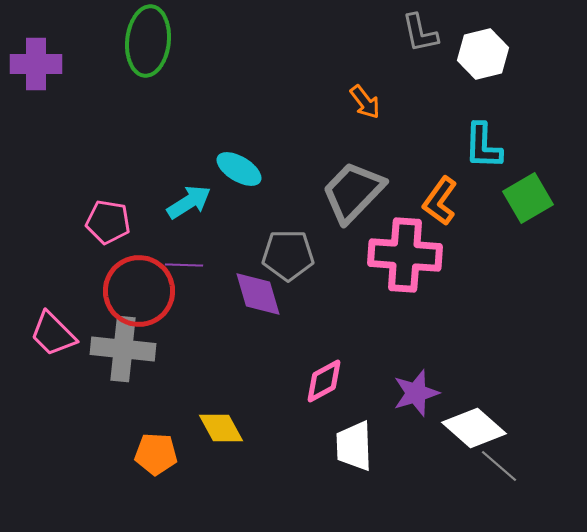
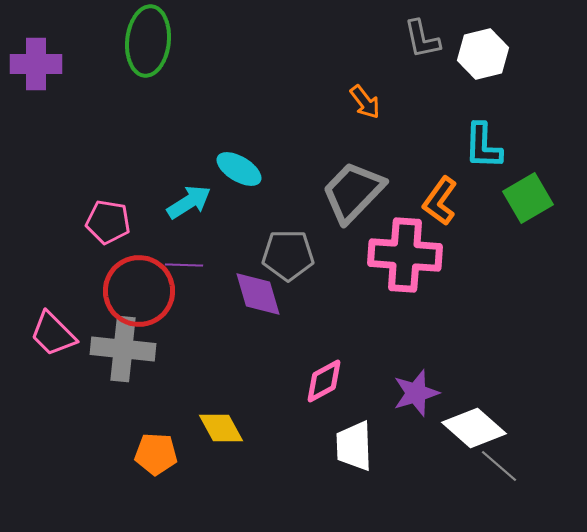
gray L-shape: moved 2 px right, 6 px down
